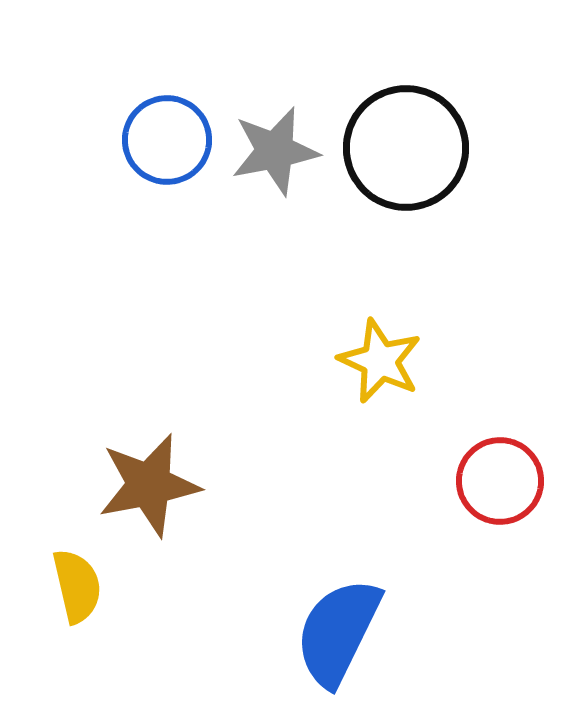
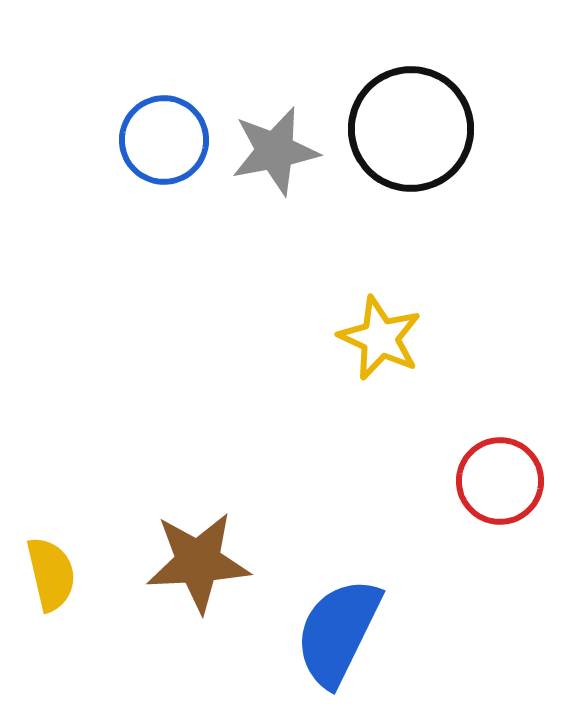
blue circle: moved 3 px left
black circle: moved 5 px right, 19 px up
yellow star: moved 23 px up
brown star: moved 49 px right, 77 px down; rotated 8 degrees clockwise
yellow semicircle: moved 26 px left, 12 px up
